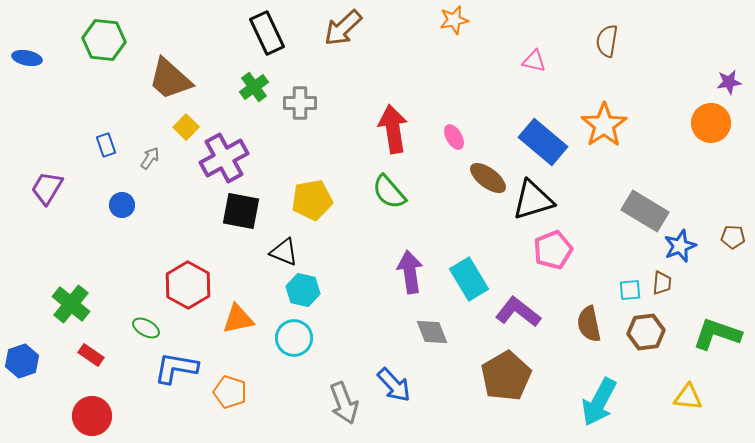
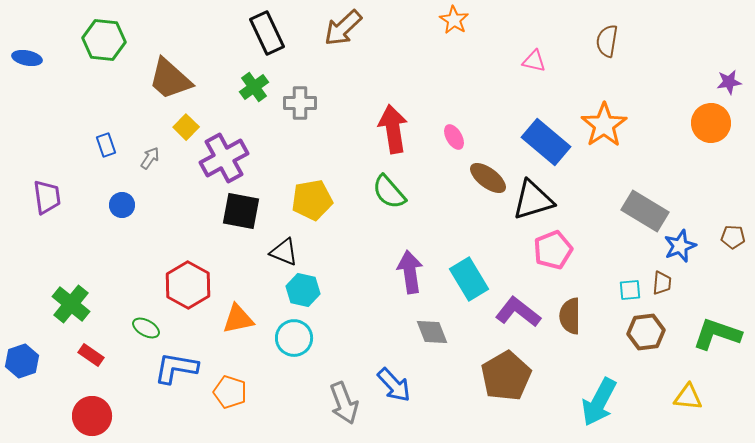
orange star at (454, 20): rotated 28 degrees counterclockwise
blue rectangle at (543, 142): moved 3 px right
purple trapezoid at (47, 188): moved 9 px down; rotated 141 degrees clockwise
brown semicircle at (589, 324): moved 19 px left, 8 px up; rotated 12 degrees clockwise
